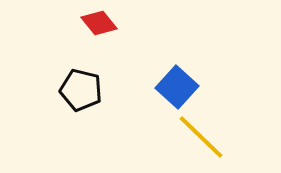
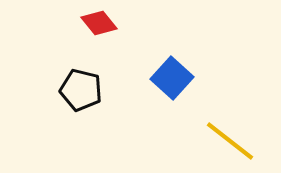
blue square: moved 5 px left, 9 px up
yellow line: moved 29 px right, 4 px down; rotated 6 degrees counterclockwise
